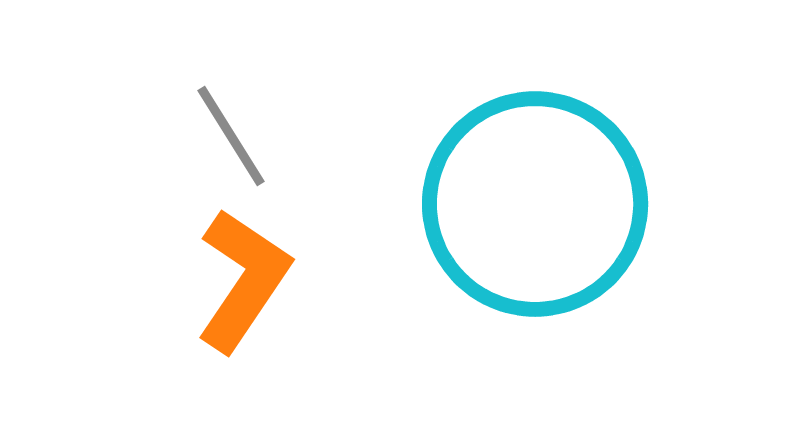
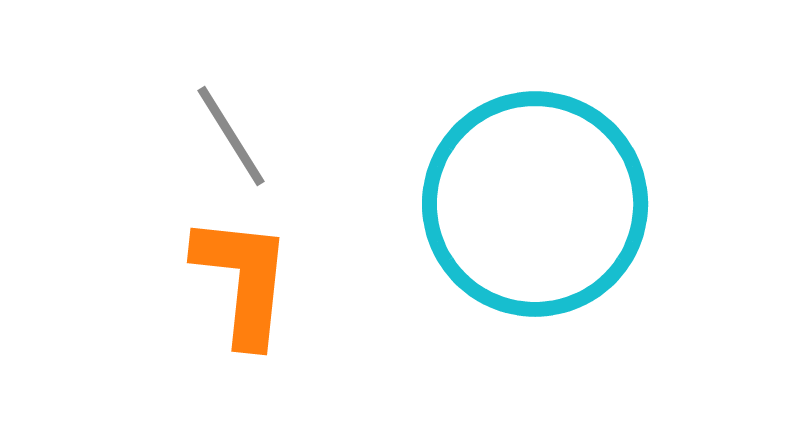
orange L-shape: rotated 28 degrees counterclockwise
